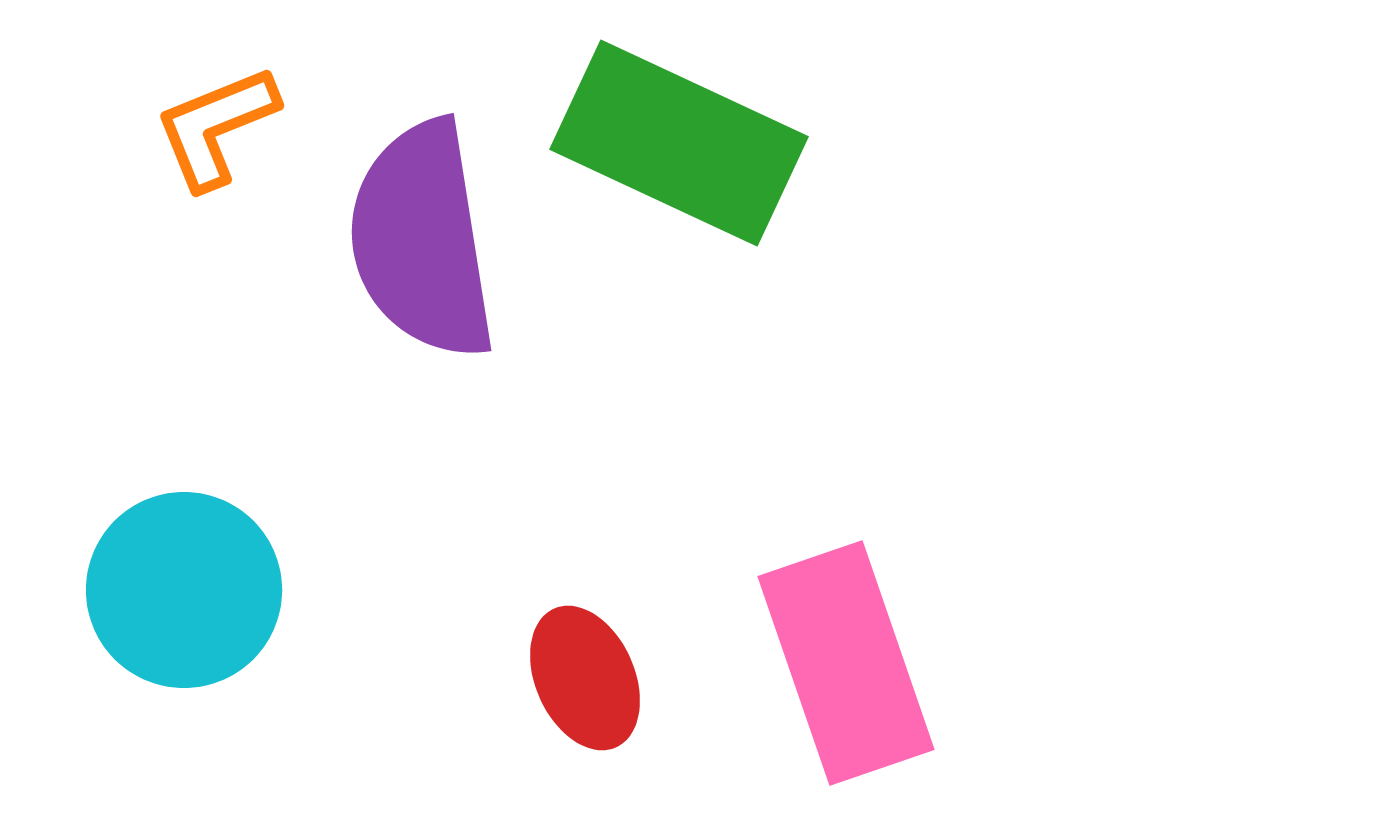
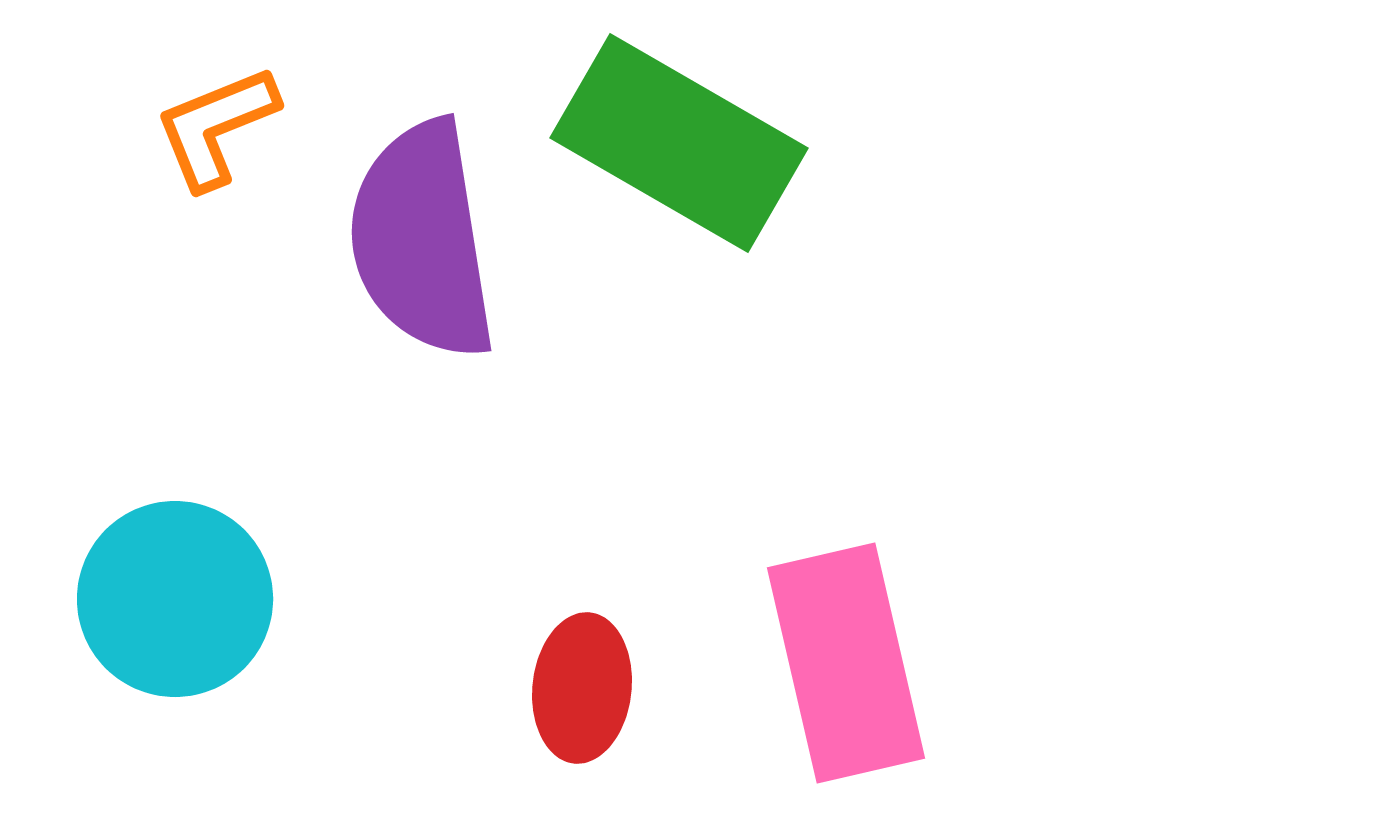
green rectangle: rotated 5 degrees clockwise
cyan circle: moved 9 px left, 9 px down
pink rectangle: rotated 6 degrees clockwise
red ellipse: moved 3 px left, 10 px down; rotated 30 degrees clockwise
